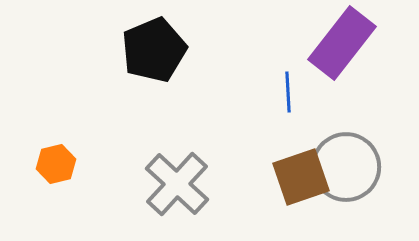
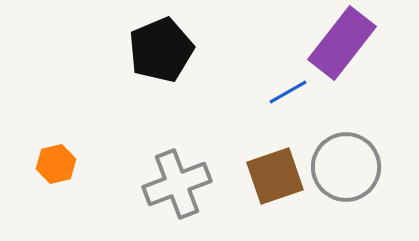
black pentagon: moved 7 px right
blue line: rotated 63 degrees clockwise
brown square: moved 26 px left, 1 px up
gray cross: rotated 26 degrees clockwise
